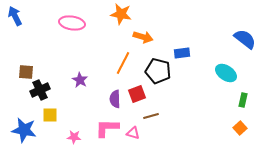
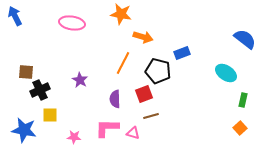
blue rectangle: rotated 14 degrees counterclockwise
red square: moved 7 px right
